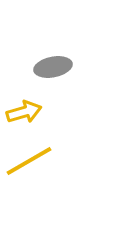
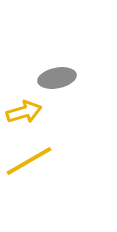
gray ellipse: moved 4 px right, 11 px down
